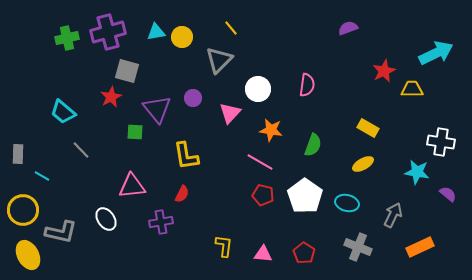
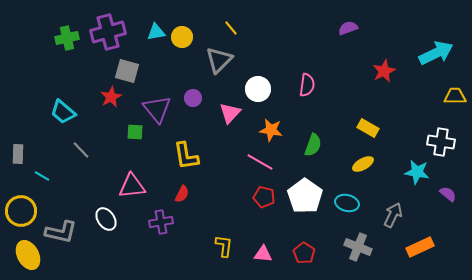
yellow trapezoid at (412, 89): moved 43 px right, 7 px down
red pentagon at (263, 195): moved 1 px right, 2 px down
yellow circle at (23, 210): moved 2 px left, 1 px down
